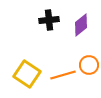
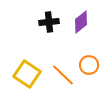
black cross: moved 2 px down
purple diamond: moved 3 px up
orange line: rotated 60 degrees clockwise
